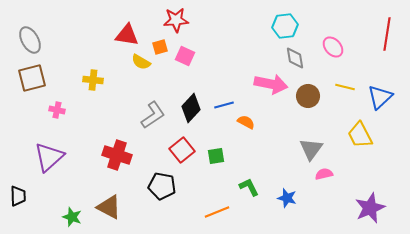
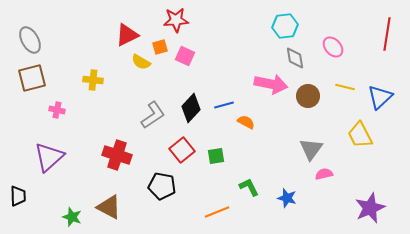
red triangle: rotated 35 degrees counterclockwise
